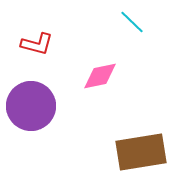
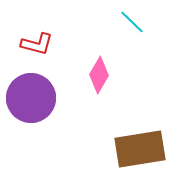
pink diamond: moved 1 px left, 1 px up; rotated 48 degrees counterclockwise
purple circle: moved 8 px up
brown rectangle: moved 1 px left, 3 px up
